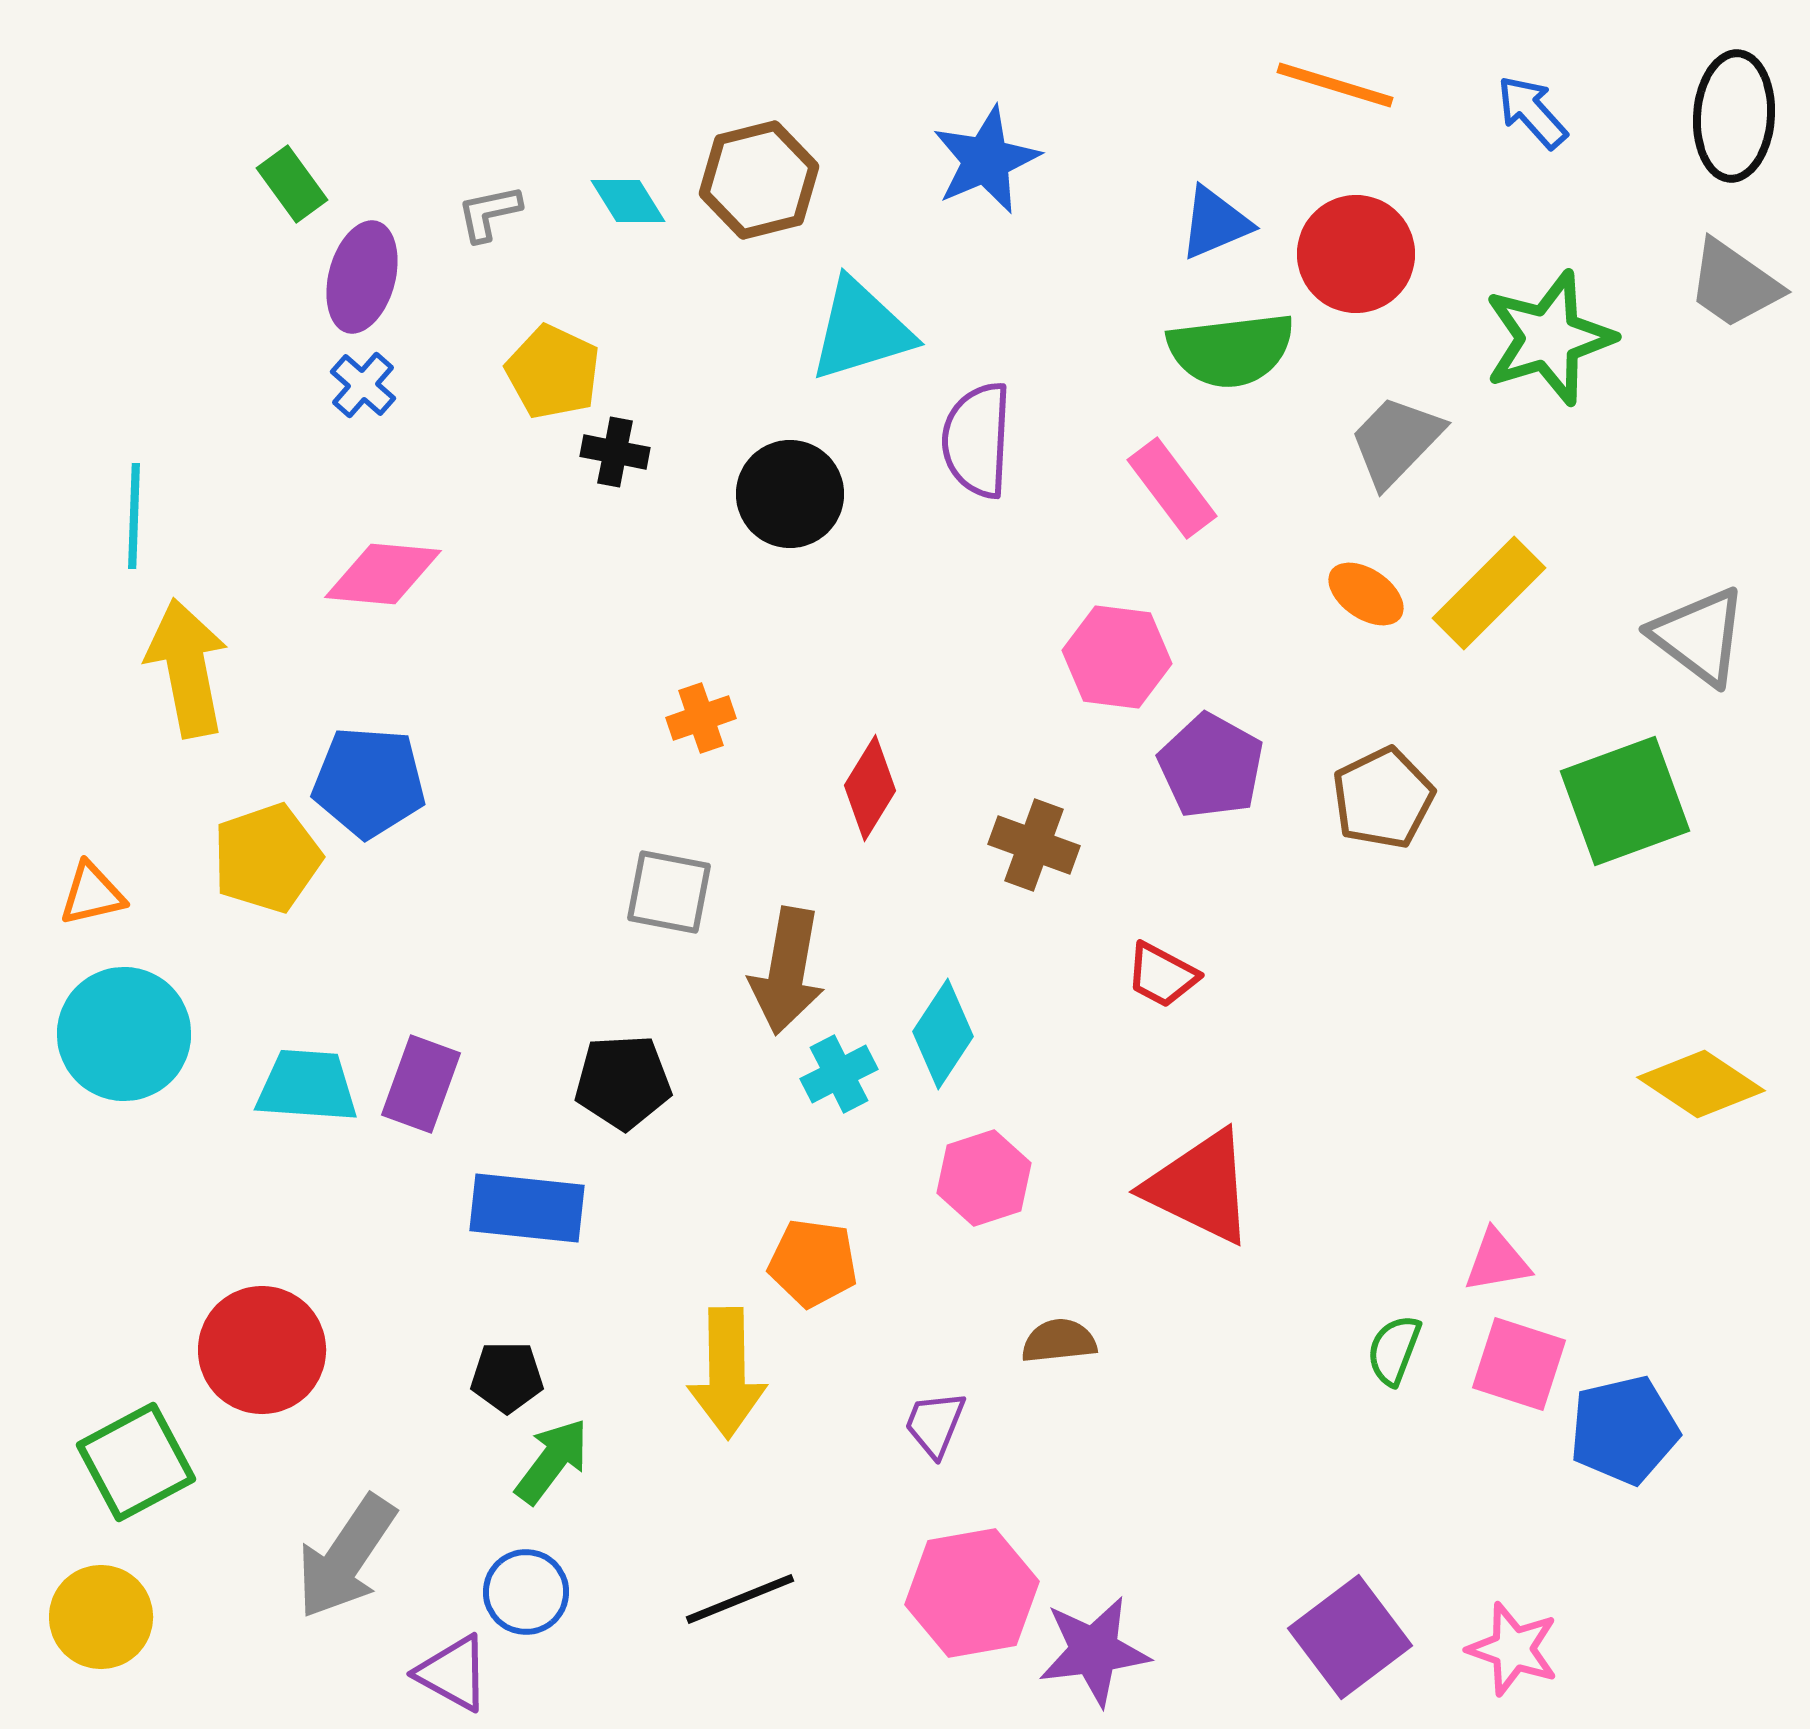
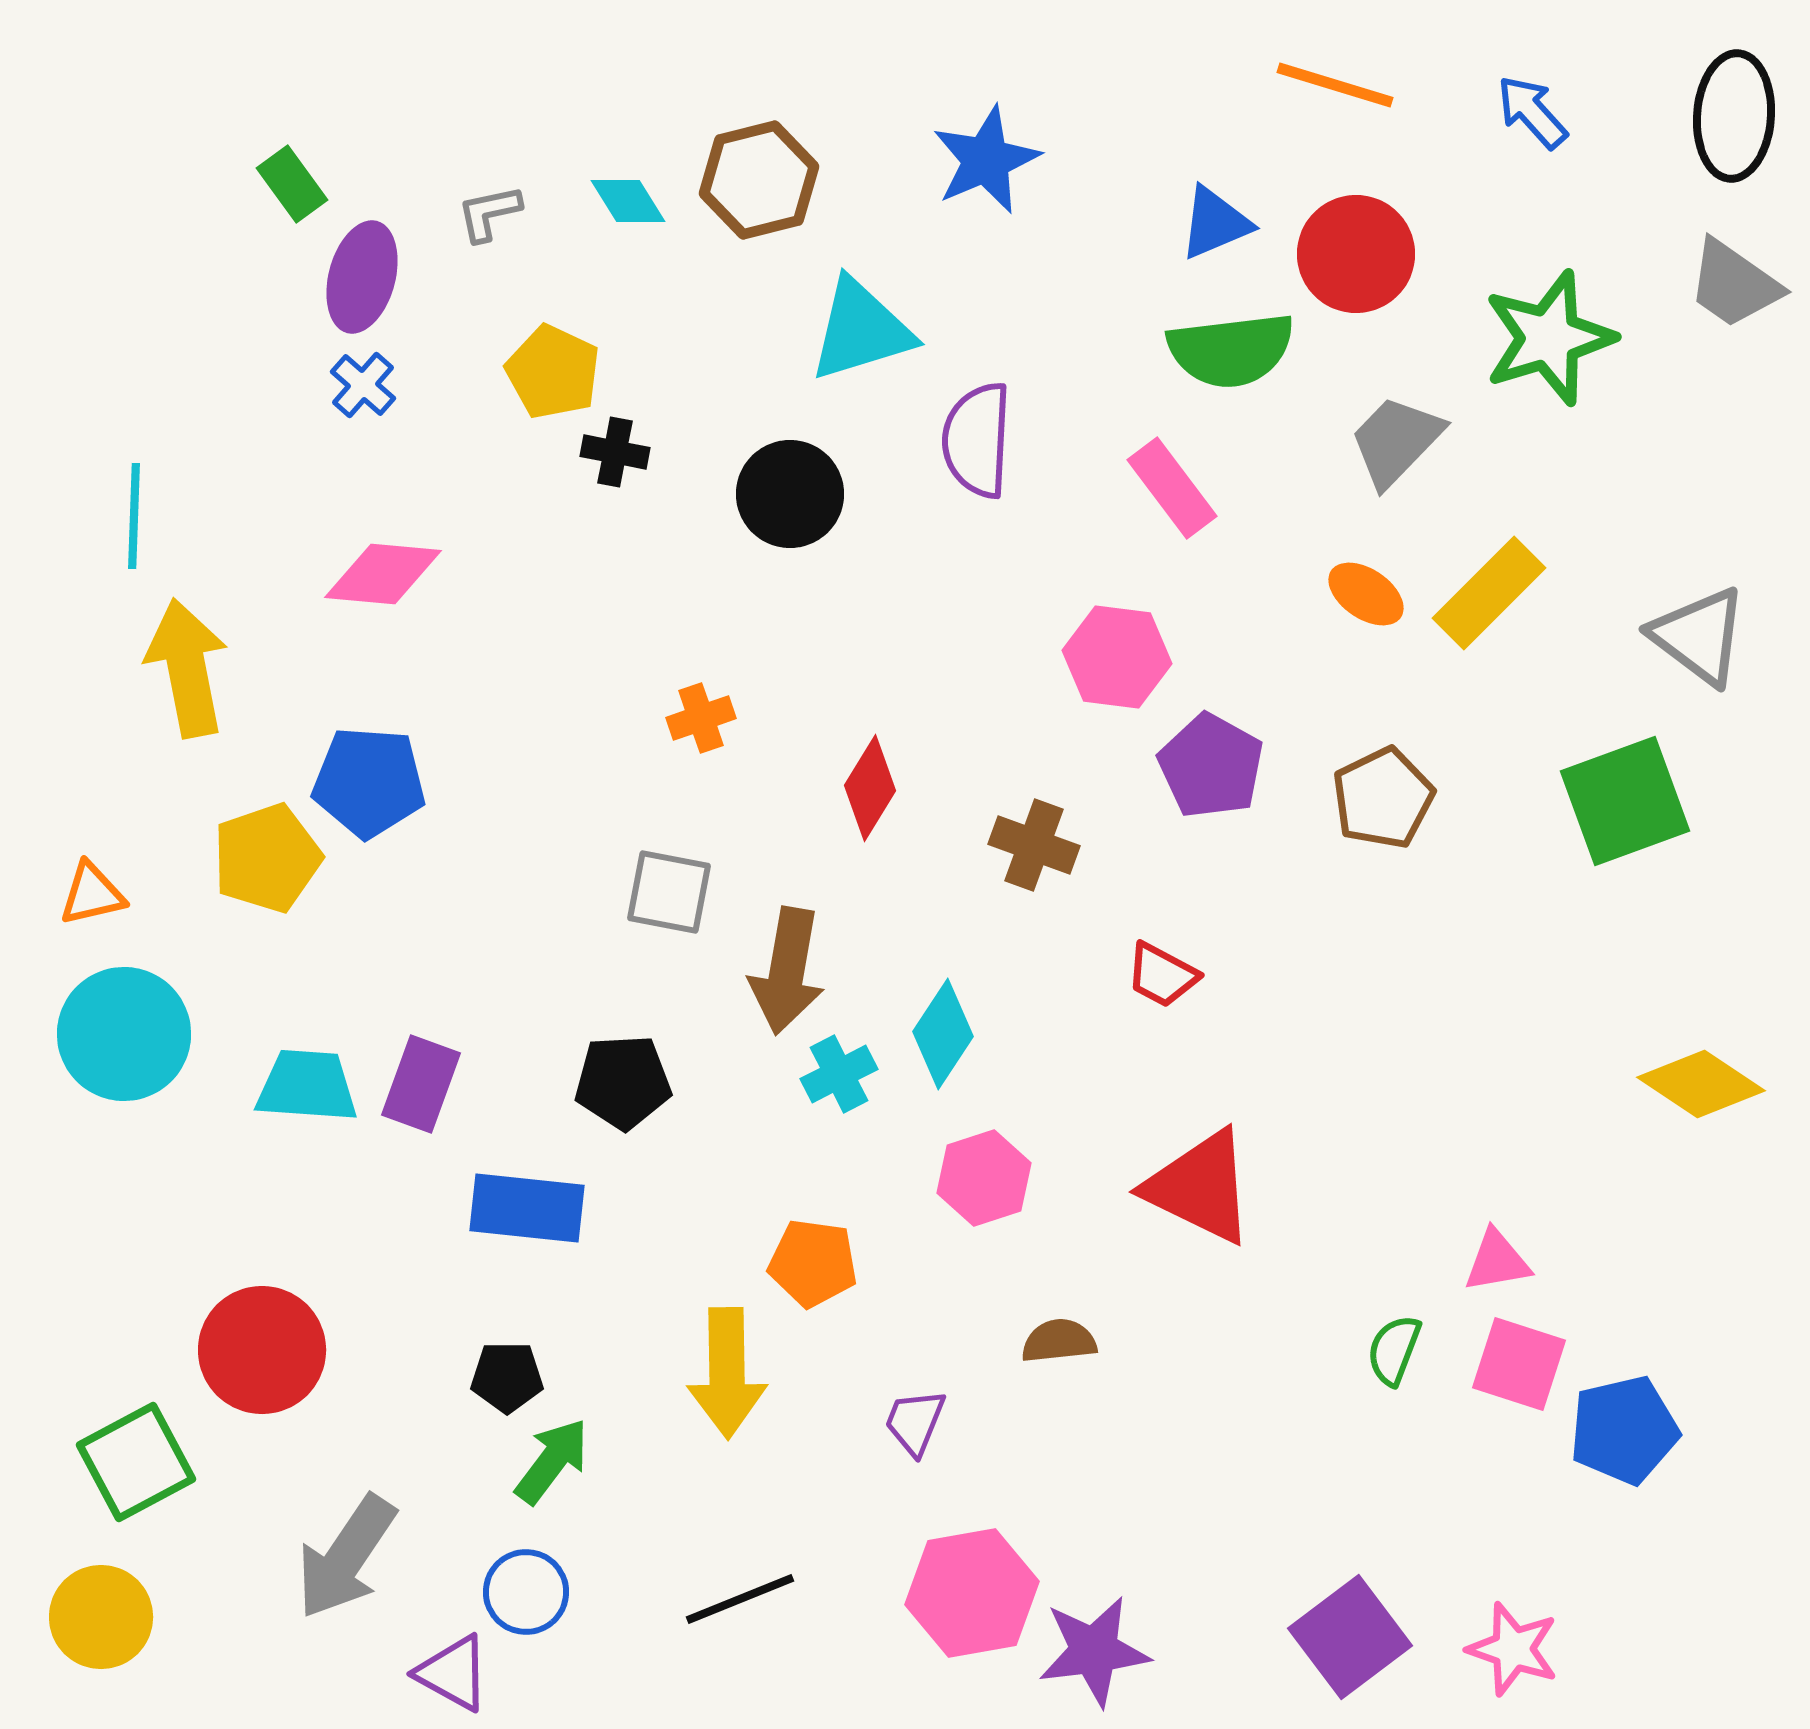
purple trapezoid at (935, 1424): moved 20 px left, 2 px up
